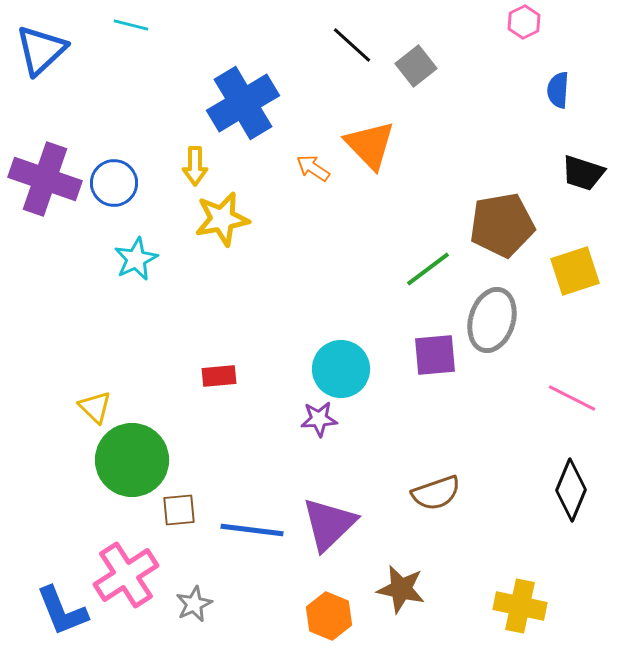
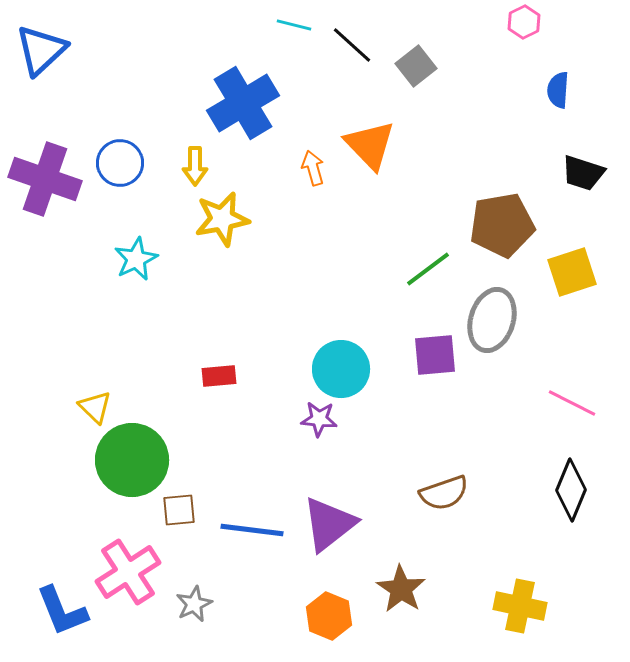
cyan line: moved 163 px right
orange arrow: rotated 40 degrees clockwise
blue circle: moved 6 px right, 20 px up
yellow square: moved 3 px left, 1 px down
pink line: moved 5 px down
purple star: rotated 9 degrees clockwise
brown semicircle: moved 8 px right
purple triangle: rotated 6 degrees clockwise
pink cross: moved 2 px right, 3 px up
brown star: rotated 21 degrees clockwise
